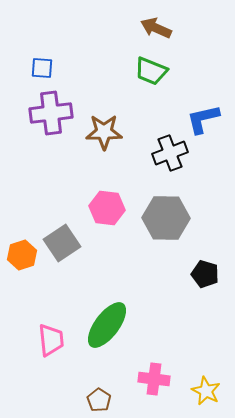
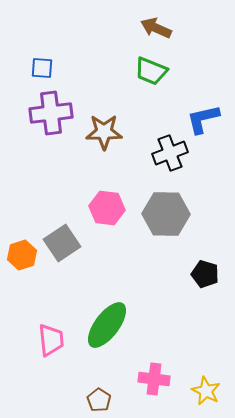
gray hexagon: moved 4 px up
